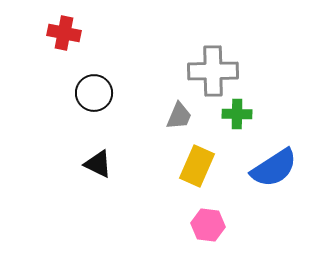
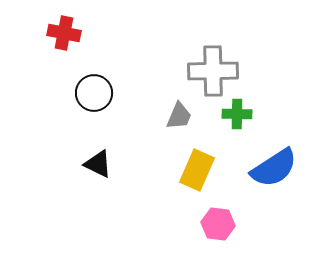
yellow rectangle: moved 4 px down
pink hexagon: moved 10 px right, 1 px up
